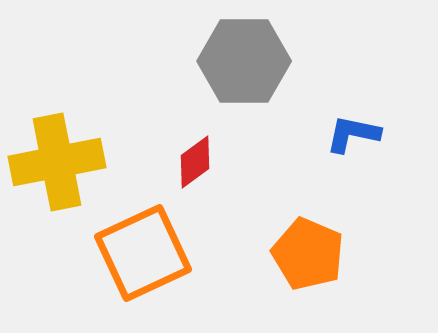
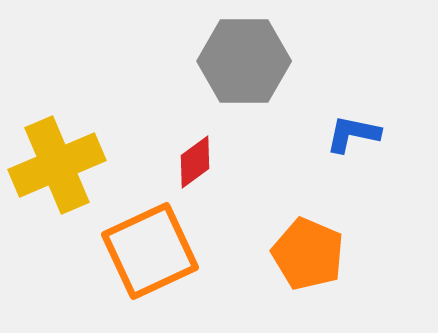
yellow cross: moved 3 px down; rotated 12 degrees counterclockwise
orange square: moved 7 px right, 2 px up
